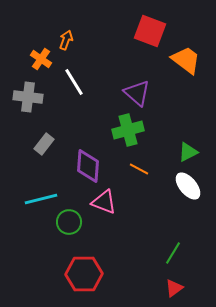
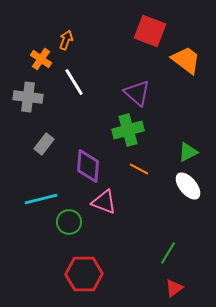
green line: moved 5 px left
